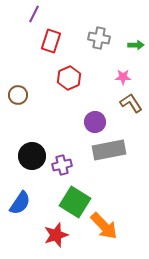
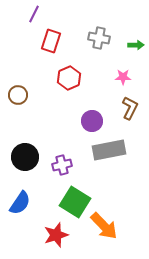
brown L-shape: moved 1 px left, 5 px down; rotated 60 degrees clockwise
purple circle: moved 3 px left, 1 px up
black circle: moved 7 px left, 1 px down
